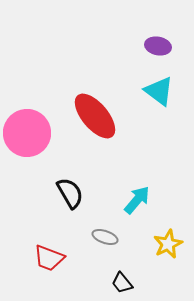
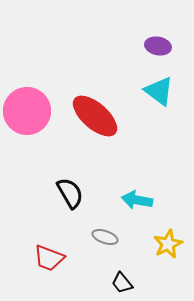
red ellipse: rotated 9 degrees counterclockwise
pink circle: moved 22 px up
cyan arrow: rotated 120 degrees counterclockwise
